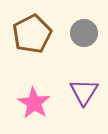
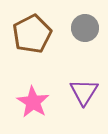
gray circle: moved 1 px right, 5 px up
pink star: moved 1 px left, 1 px up
